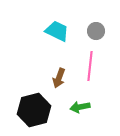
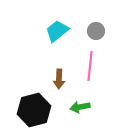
cyan trapezoid: rotated 65 degrees counterclockwise
brown arrow: moved 1 px down; rotated 18 degrees counterclockwise
